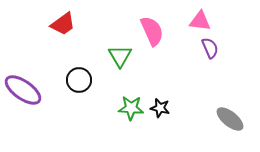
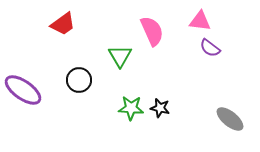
purple semicircle: rotated 150 degrees clockwise
